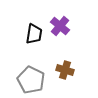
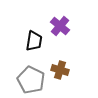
black trapezoid: moved 7 px down
brown cross: moved 5 px left
